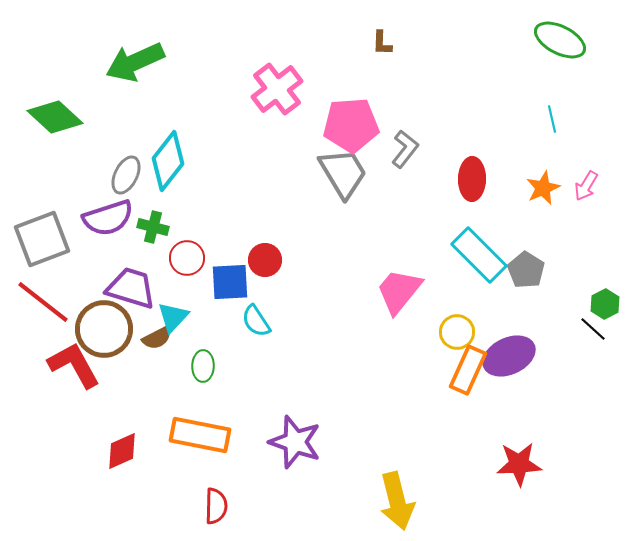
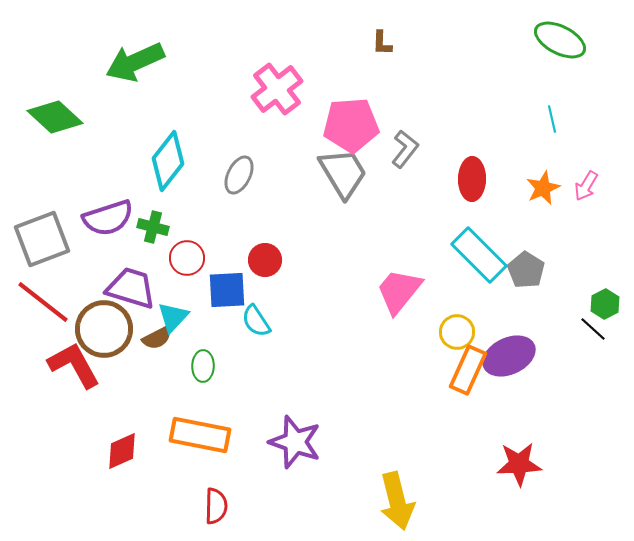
gray ellipse at (126, 175): moved 113 px right
blue square at (230, 282): moved 3 px left, 8 px down
